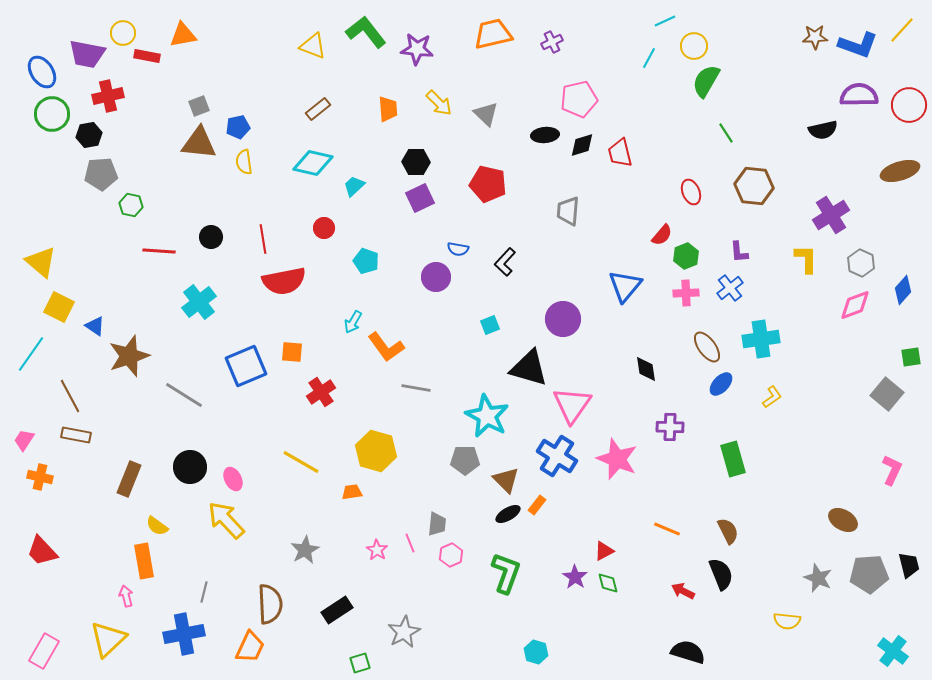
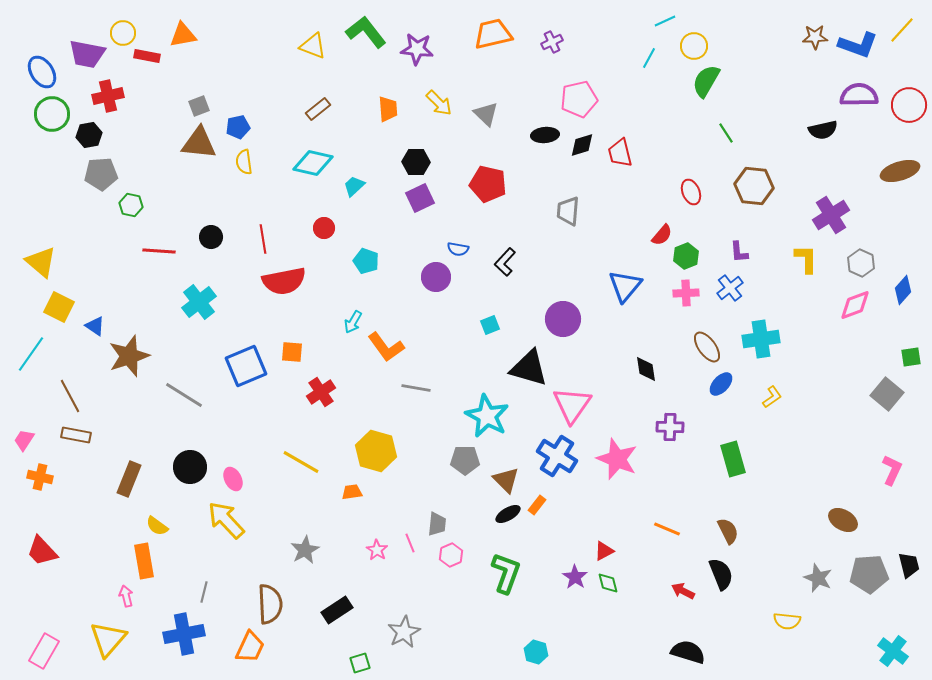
yellow triangle at (108, 639): rotated 6 degrees counterclockwise
